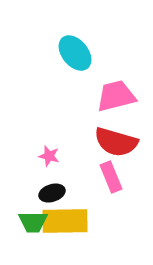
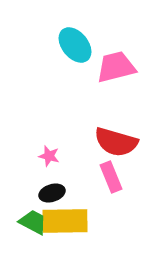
cyan ellipse: moved 8 px up
pink trapezoid: moved 29 px up
green trapezoid: rotated 152 degrees counterclockwise
